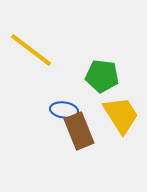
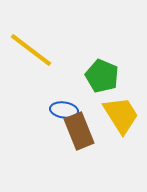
green pentagon: rotated 16 degrees clockwise
